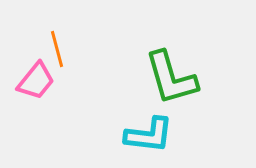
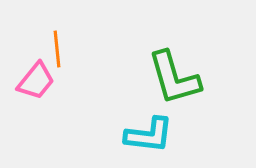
orange line: rotated 9 degrees clockwise
green L-shape: moved 3 px right
